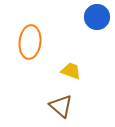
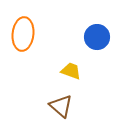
blue circle: moved 20 px down
orange ellipse: moved 7 px left, 8 px up
